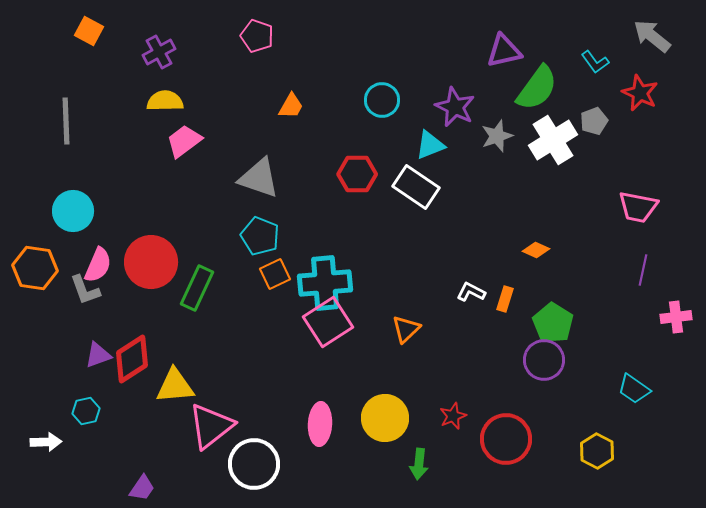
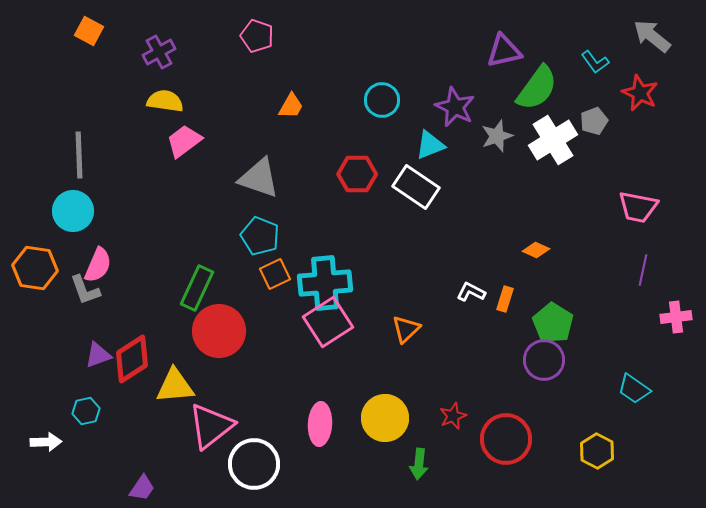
yellow semicircle at (165, 101): rotated 9 degrees clockwise
gray line at (66, 121): moved 13 px right, 34 px down
red circle at (151, 262): moved 68 px right, 69 px down
